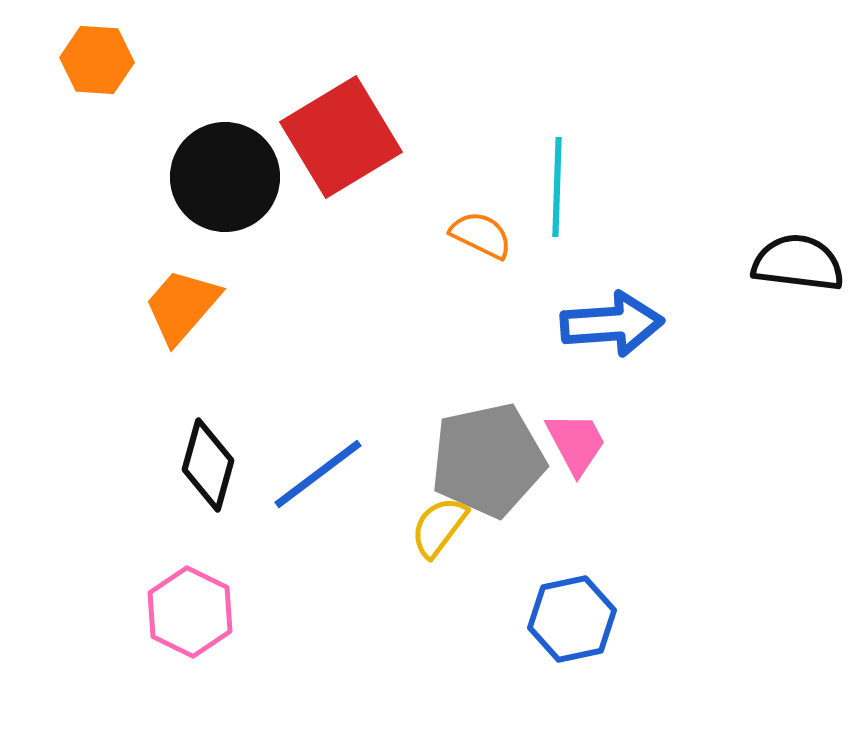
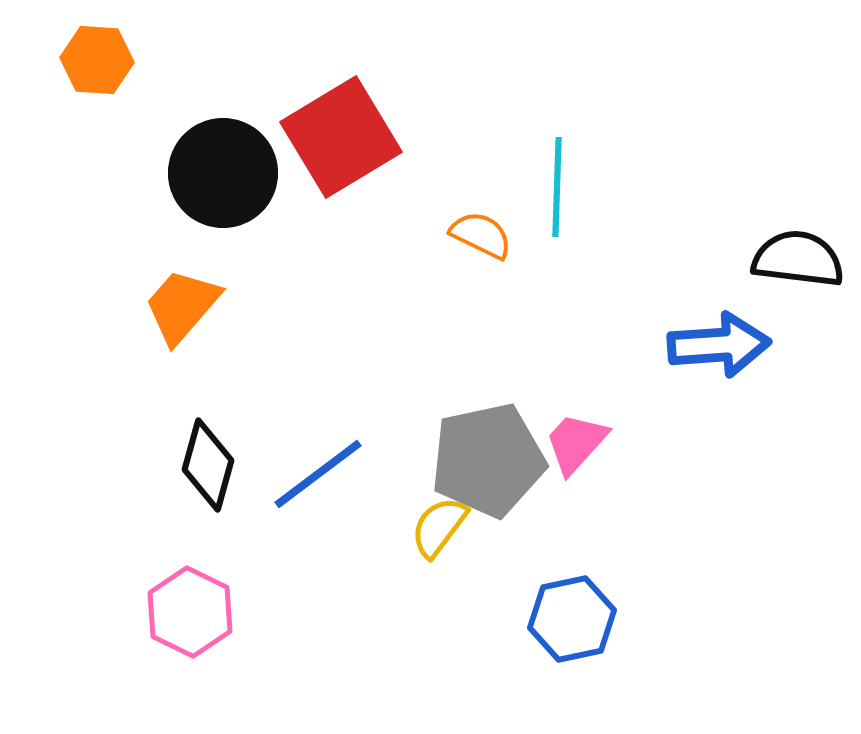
black circle: moved 2 px left, 4 px up
black semicircle: moved 4 px up
blue arrow: moved 107 px right, 21 px down
pink trapezoid: rotated 110 degrees counterclockwise
